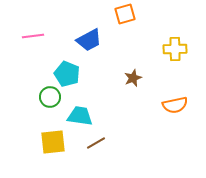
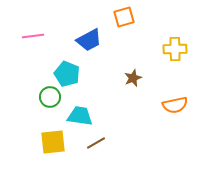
orange square: moved 1 px left, 3 px down
